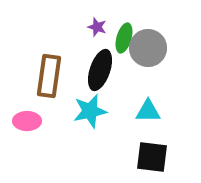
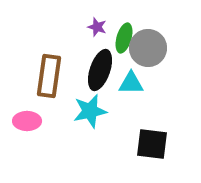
cyan triangle: moved 17 px left, 28 px up
black square: moved 13 px up
